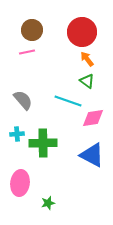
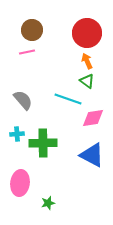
red circle: moved 5 px right, 1 px down
orange arrow: moved 2 px down; rotated 14 degrees clockwise
cyan line: moved 2 px up
